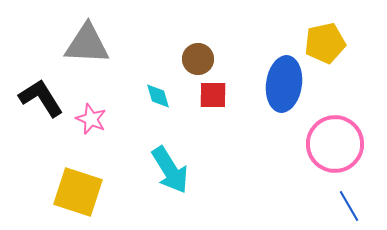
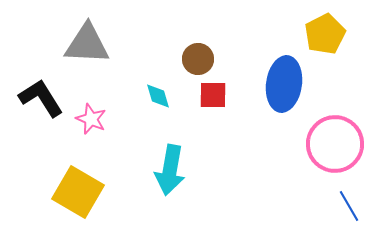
yellow pentagon: moved 9 px up; rotated 15 degrees counterclockwise
cyan arrow: rotated 42 degrees clockwise
yellow square: rotated 12 degrees clockwise
